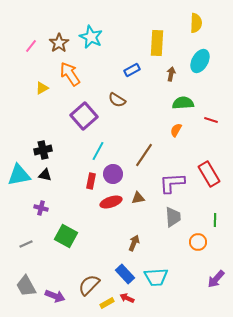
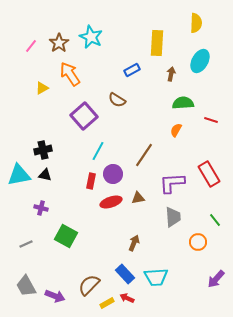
green line at (215, 220): rotated 40 degrees counterclockwise
